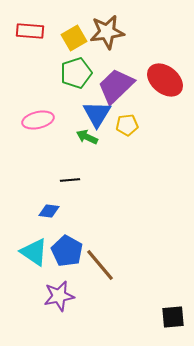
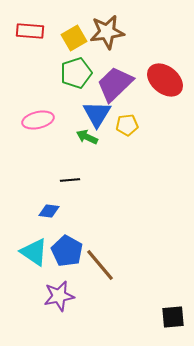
purple trapezoid: moved 1 px left, 2 px up
